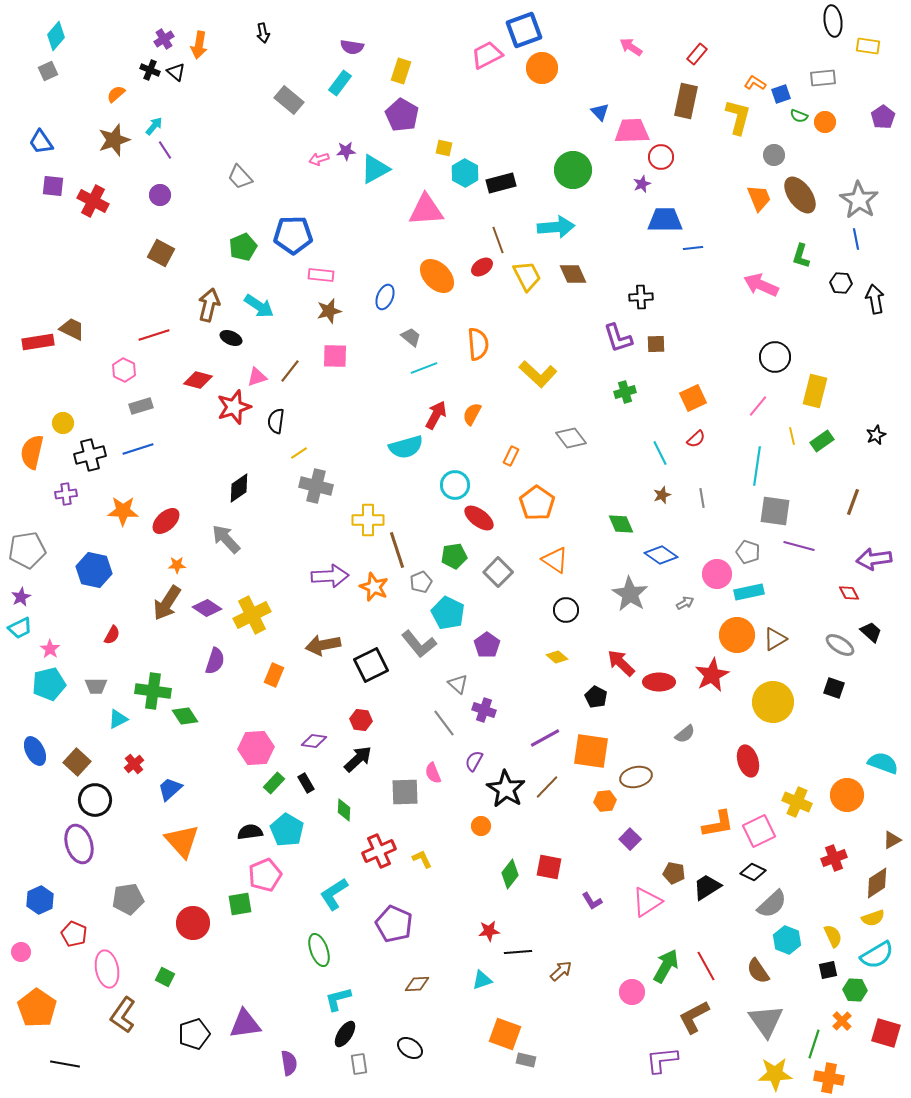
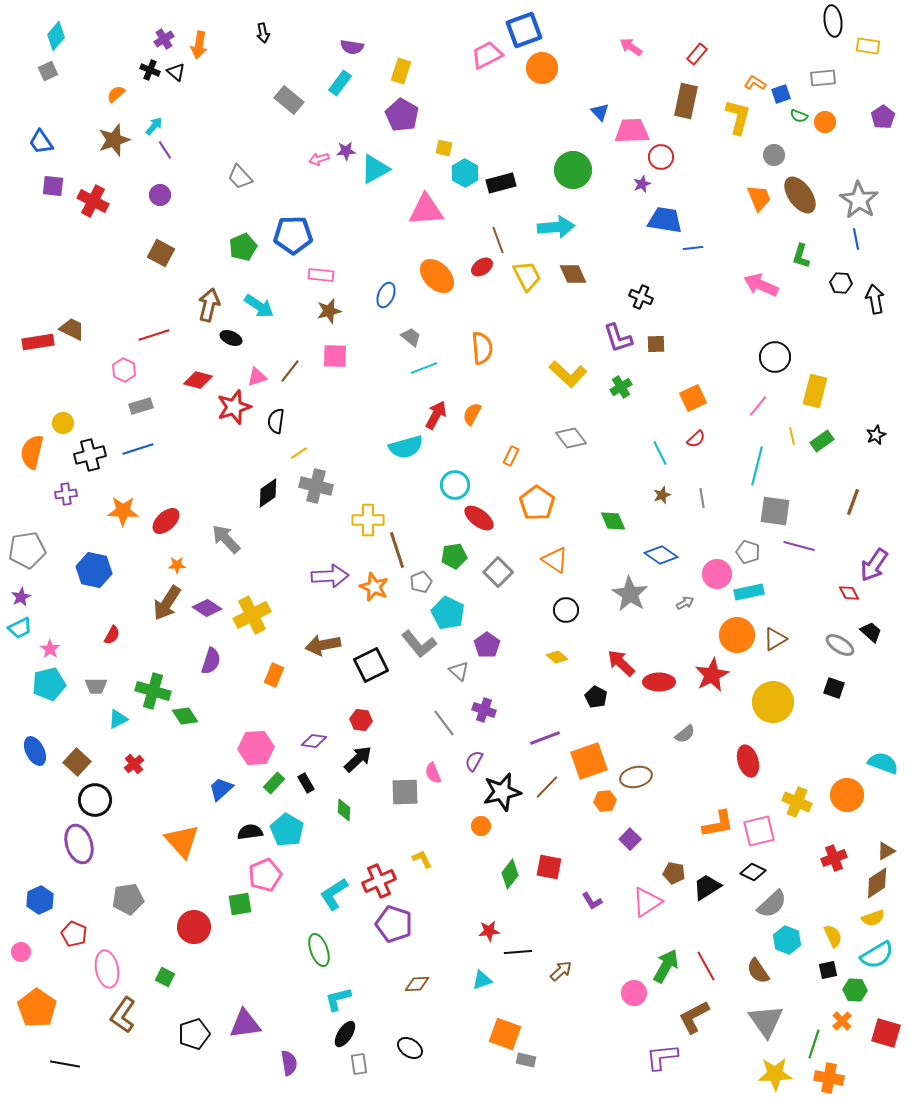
blue trapezoid at (665, 220): rotated 9 degrees clockwise
blue ellipse at (385, 297): moved 1 px right, 2 px up
black cross at (641, 297): rotated 25 degrees clockwise
orange semicircle at (478, 344): moved 4 px right, 4 px down
yellow L-shape at (538, 374): moved 30 px right
green cross at (625, 392): moved 4 px left, 5 px up; rotated 15 degrees counterclockwise
cyan line at (757, 466): rotated 6 degrees clockwise
black diamond at (239, 488): moved 29 px right, 5 px down
green diamond at (621, 524): moved 8 px left, 3 px up
purple arrow at (874, 559): moved 6 px down; rotated 48 degrees counterclockwise
purple semicircle at (215, 661): moved 4 px left
gray triangle at (458, 684): moved 1 px right, 13 px up
green cross at (153, 691): rotated 8 degrees clockwise
purple line at (545, 738): rotated 8 degrees clockwise
orange square at (591, 751): moved 2 px left, 10 px down; rotated 27 degrees counterclockwise
blue trapezoid at (170, 789): moved 51 px right
black star at (506, 789): moved 4 px left, 3 px down; rotated 27 degrees clockwise
pink square at (759, 831): rotated 12 degrees clockwise
brown triangle at (892, 840): moved 6 px left, 11 px down
red cross at (379, 851): moved 30 px down
red circle at (193, 923): moved 1 px right, 4 px down
purple pentagon at (394, 924): rotated 6 degrees counterclockwise
pink circle at (632, 992): moved 2 px right, 1 px down
purple L-shape at (662, 1060): moved 3 px up
